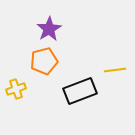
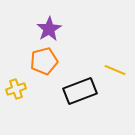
yellow line: rotated 30 degrees clockwise
